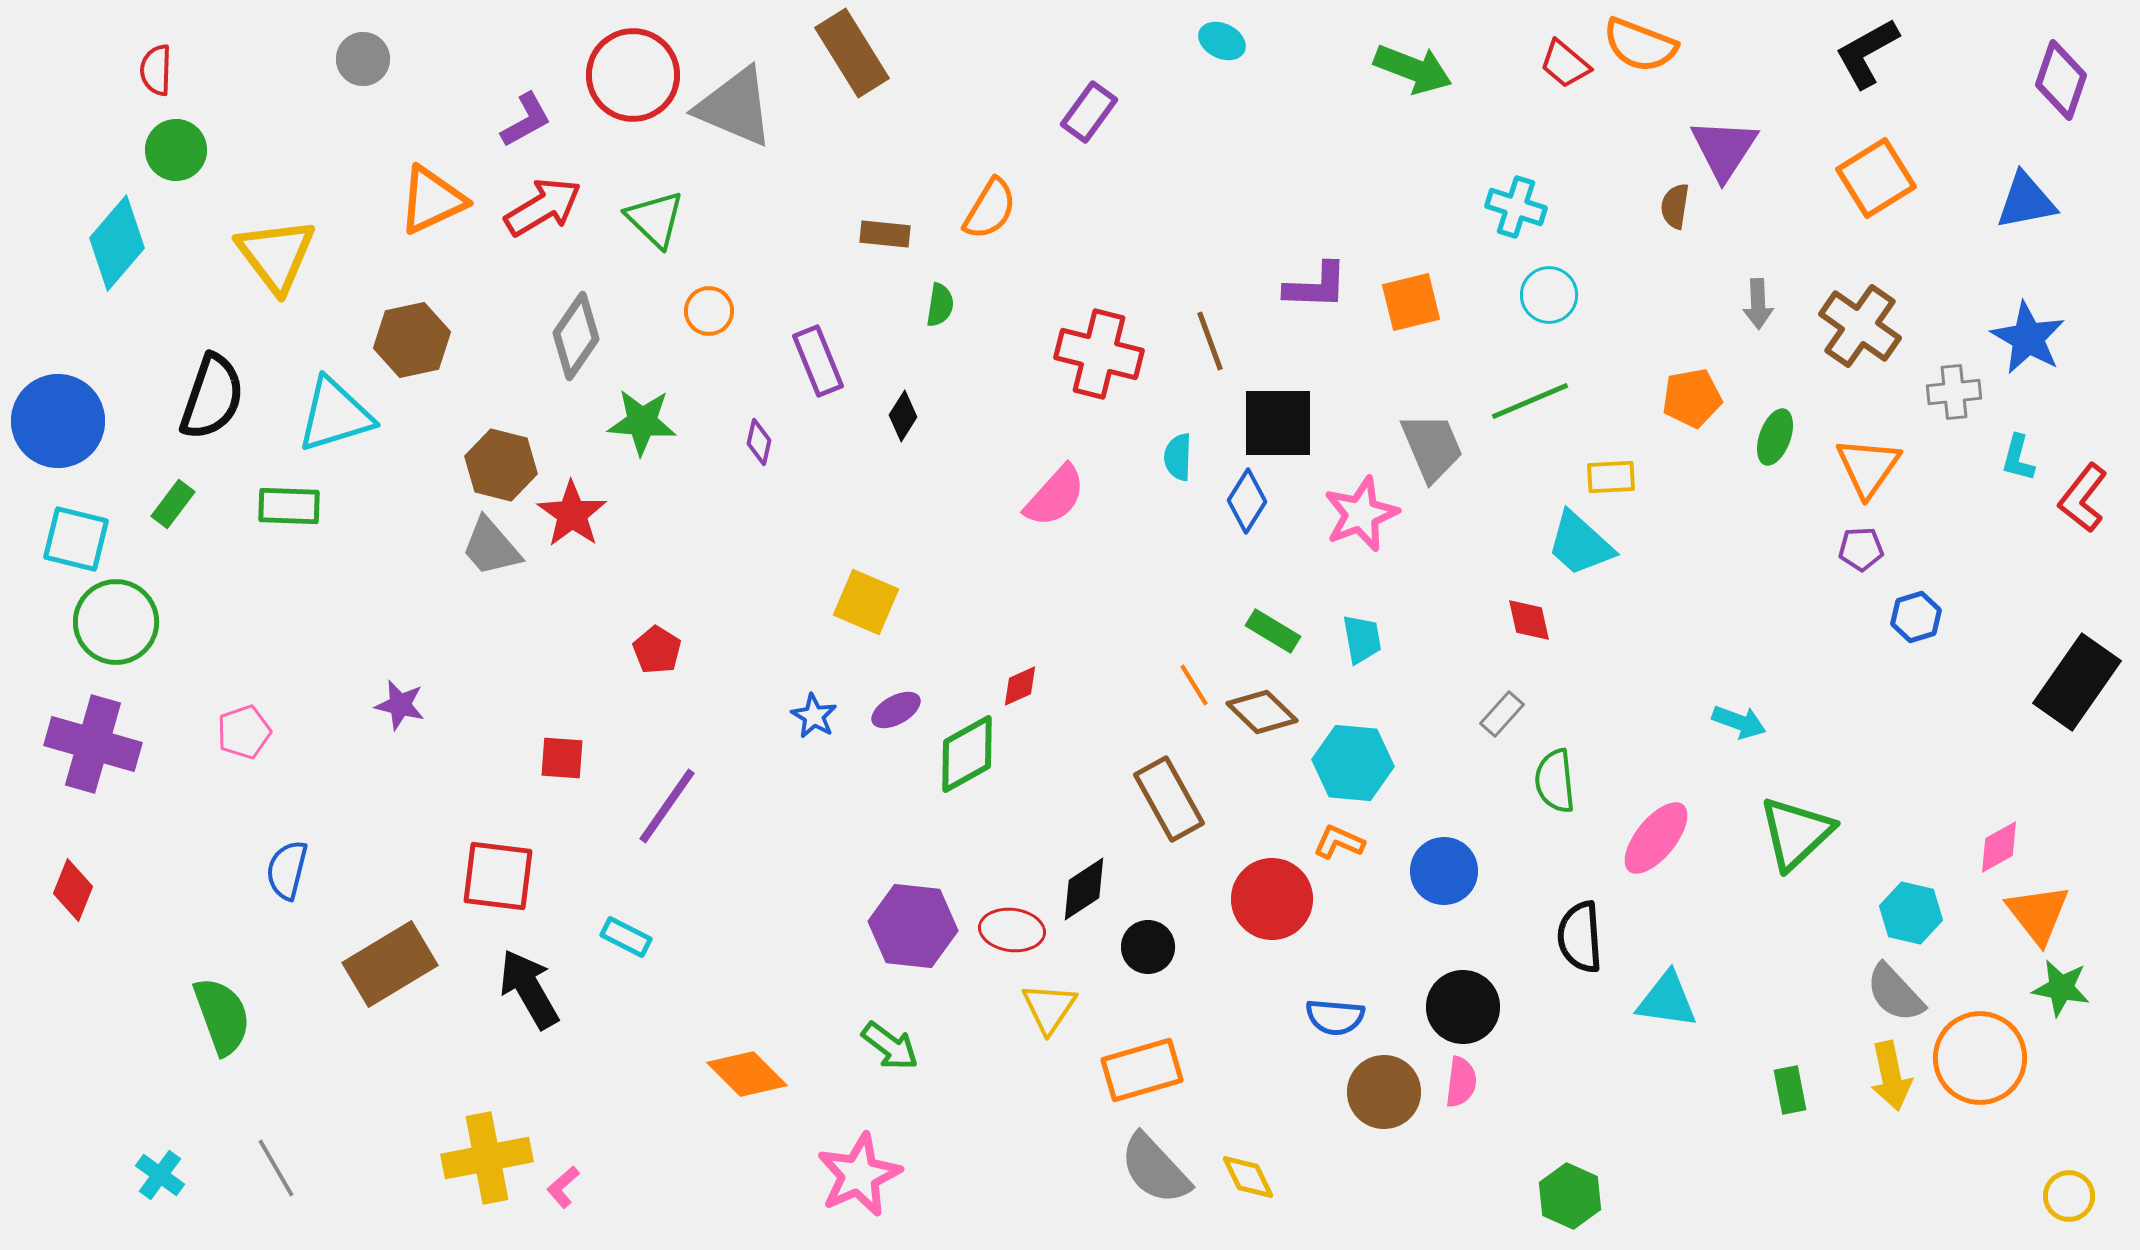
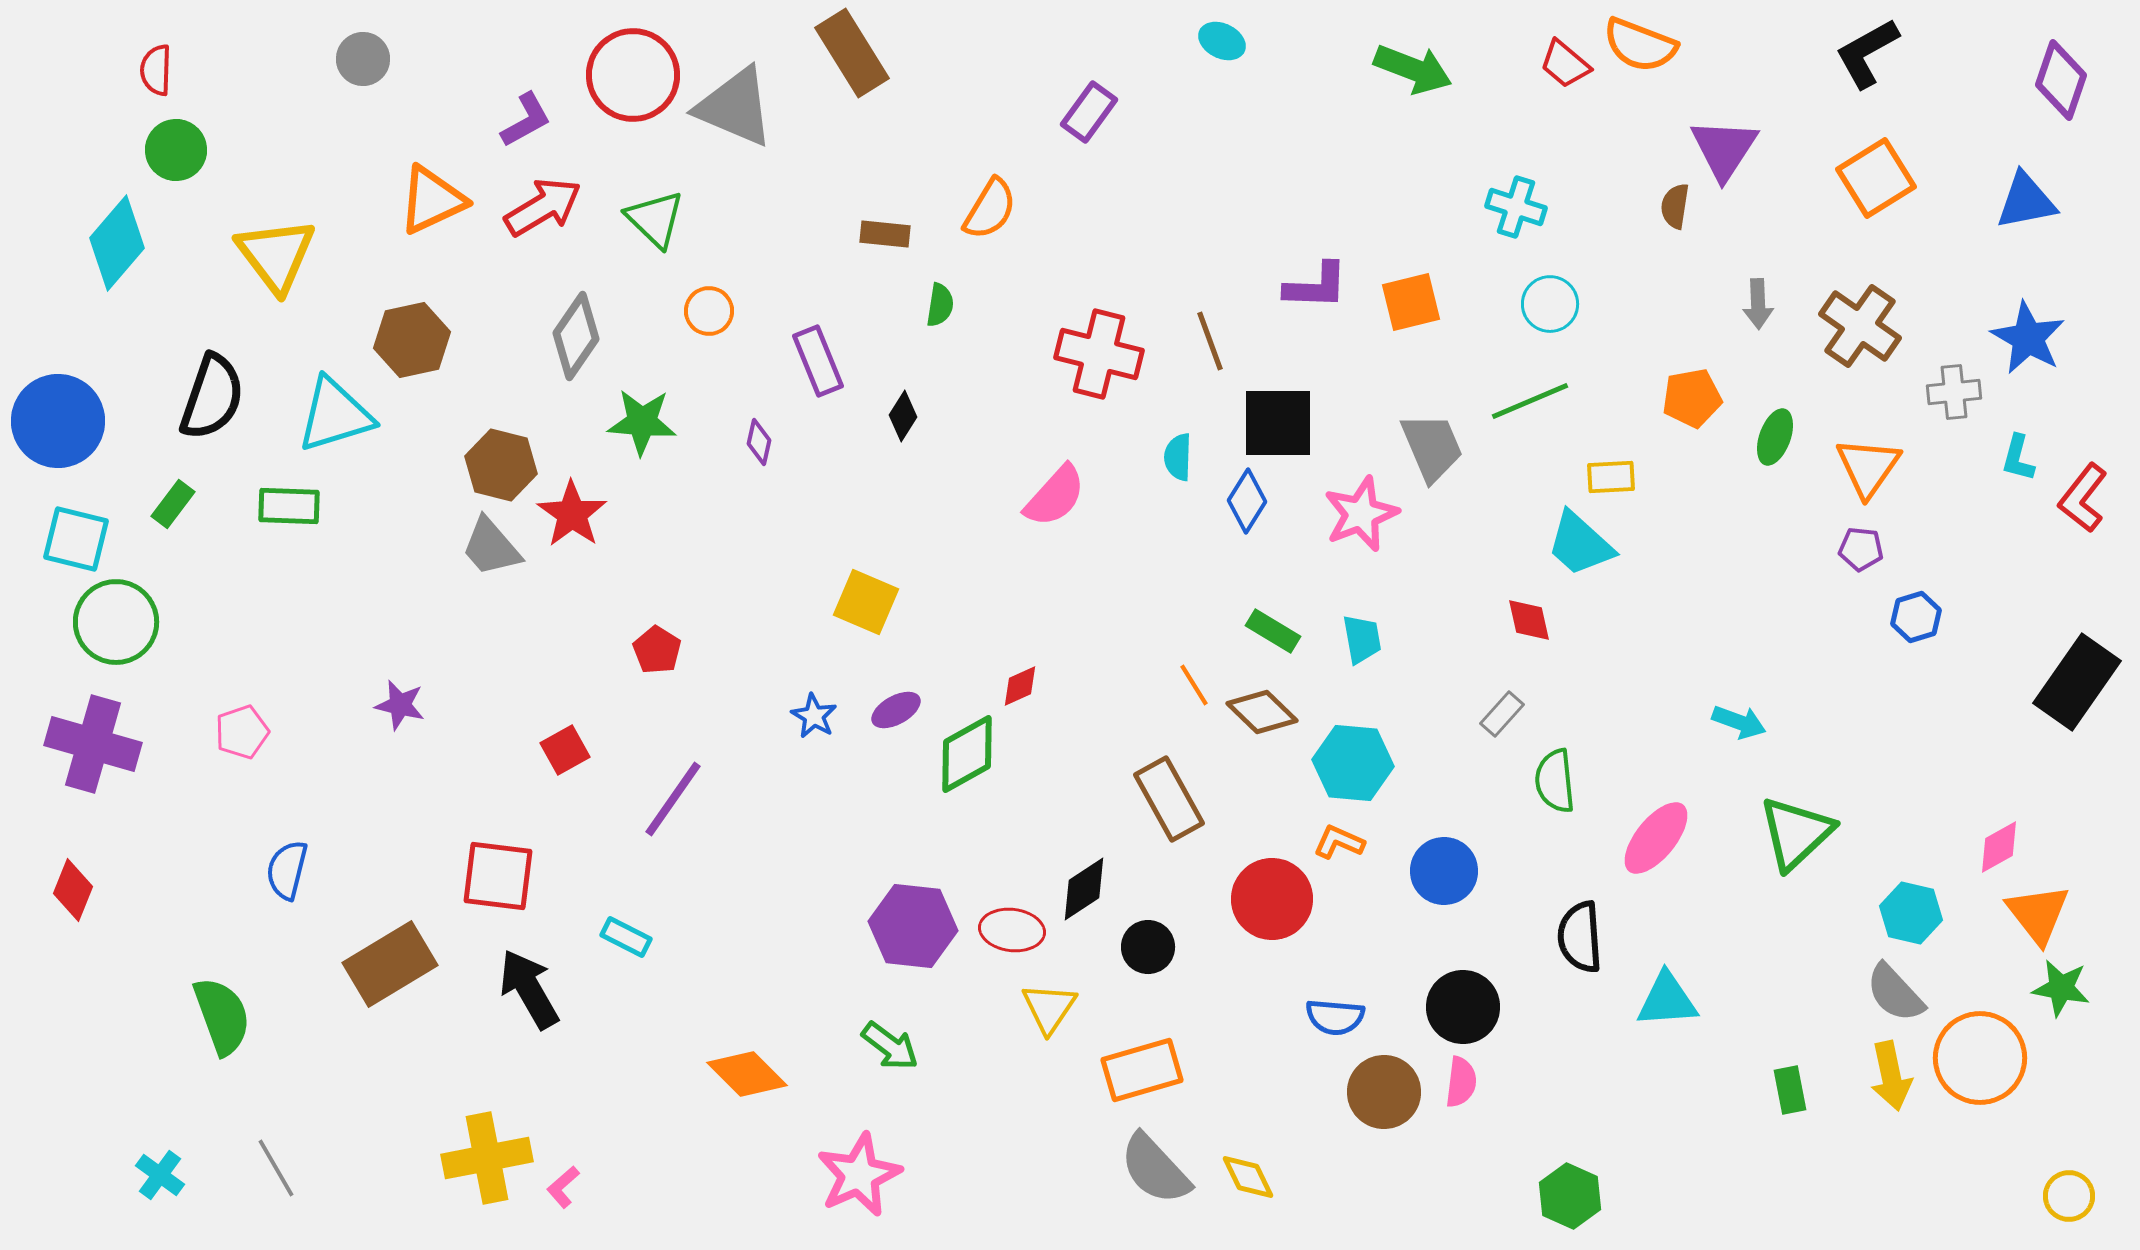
cyan circle at (1549, 295): moved 1 px right, 9 px down
purple pentagon at (1861, 549): rotated 9 degrees clockwise
pink pentagon at (244, 732): moved 2 px left
red square at (562, 758): moved 3 px right, 8 px up; rotated 33 degrees counterclockwise
purple line at (667, 806): moved 6 px right, 7 px up
cyan triangle at (1667, 1000): rotated 12 degrees counterclockwise
